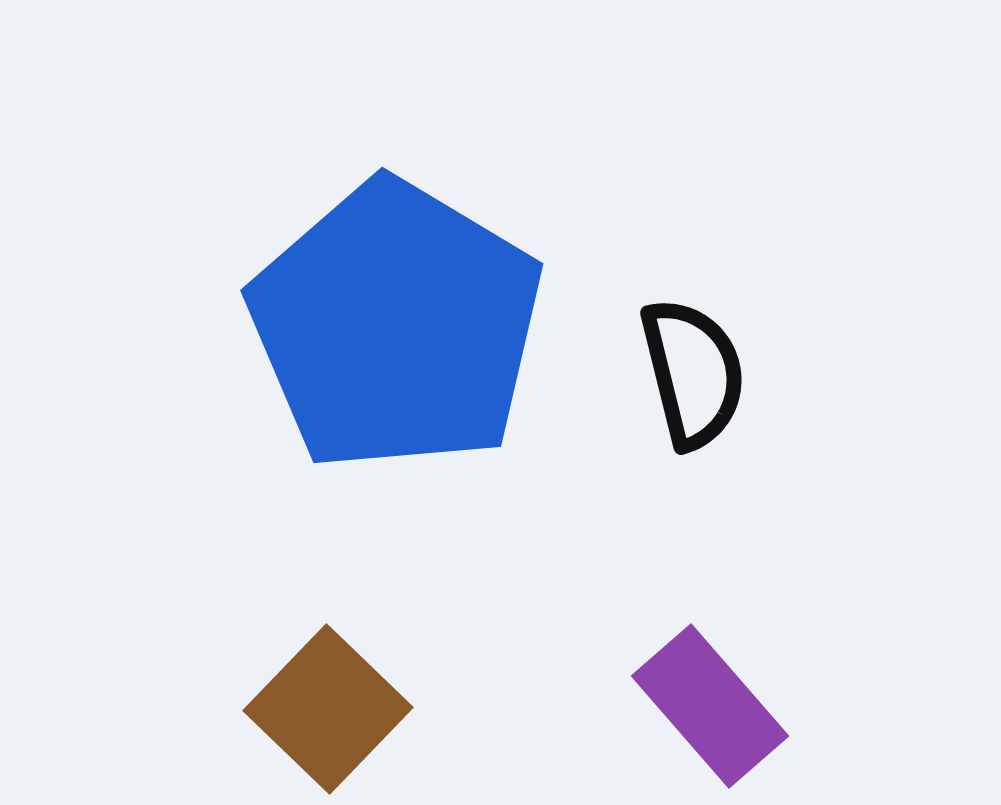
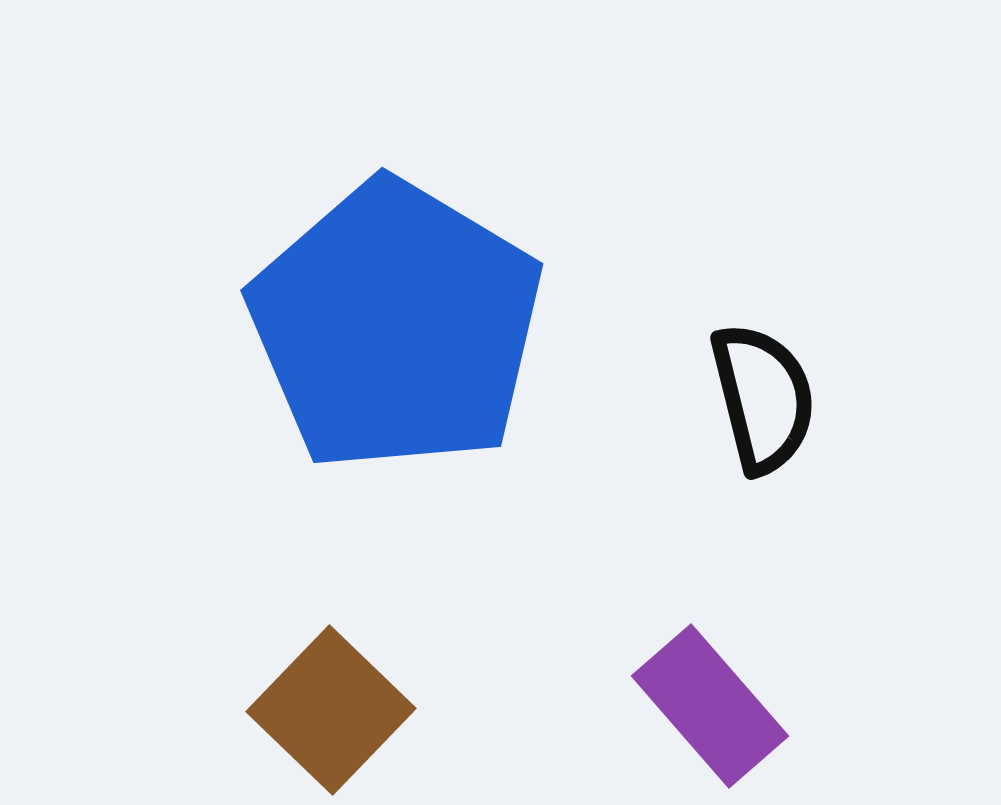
black semicircle: moved 70 px right, 25 px down
brown square: moved 3 px right, 1 px down
